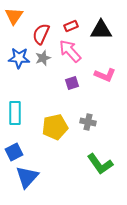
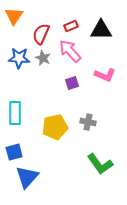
gray star: rotated 28 degrees counterclockwise
blue square: rotated 12 degrees clockwise
